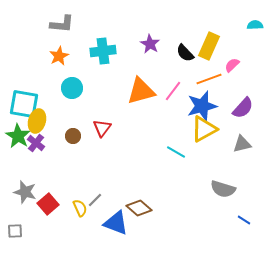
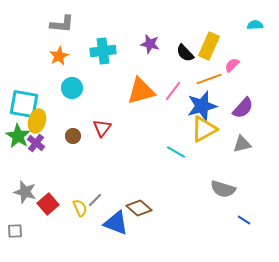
purple star: rotated 18 degrees counterclockwise
